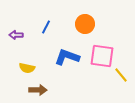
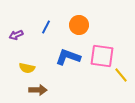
orange circle: moved 6 px left, 1 px down
purple arrow: rotated 24 degrees counterclockwise
blue L-shape: moved 1 px right
